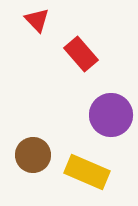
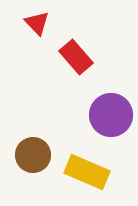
red triangle: moved 3 px down
red rectangle: moved 5 px left, 3 px down
